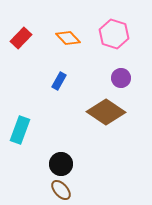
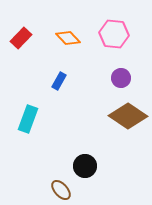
pink hexagon: rotated 12 degrees counterclockwise
brown diamond: moved 22 px right, 4 px down
cyan rectangle: moved 8 px right, 11 px up
black circle: moved 24 px right, 2 px down
